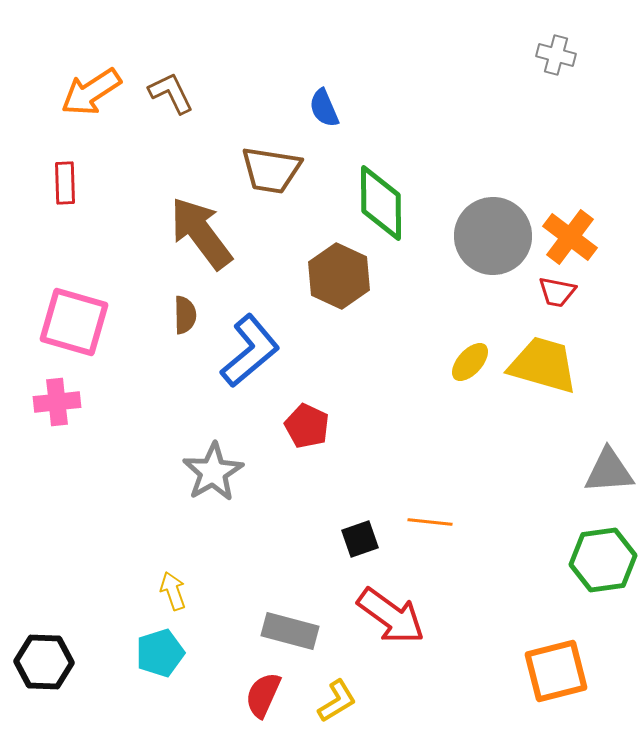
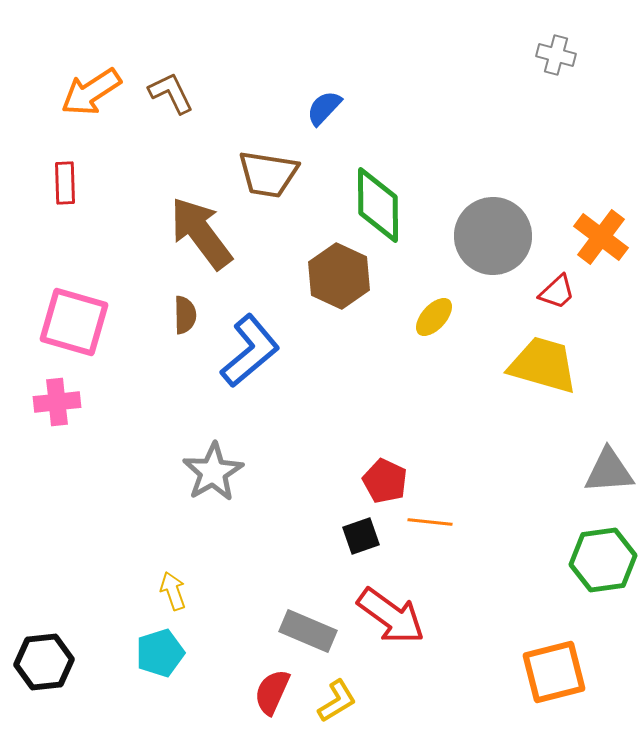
blue semicircle: rotated 66 degrees clockwise
brown trapezoid: moved 3 px left, 4 px down
green diamond: moved 3 px left, 2 px down
orange cross: moved 31 px right
red trapezoid: rotated 54 degrees counterclockwise
yellow ellipse: moved 36 px left, 45 px up
red pentagon: moved 78 px right, 55 px down
black square: moved 1 px right, 3 px up
gray rectangle: moved 18 px right; rotated 8 degrees clockwise
black hexagon: rotated 8 degrees counterclockwise
orange square: moved 2 px left, 1 px down
red semicircle: moved 9 px right, 3 px up
